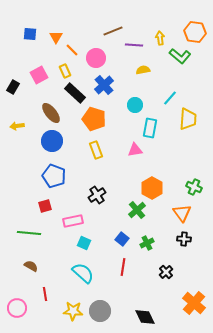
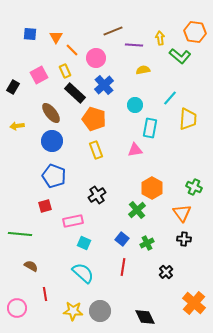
green line at (29, 233): moved 9 px left, 1 px down
